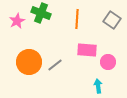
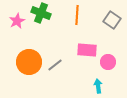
orange line: moved 4 px up
